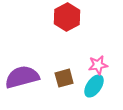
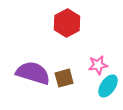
red hexagon: moved 6 px down
purple semicircle: moved 11 px right, 4 px up; rotated 32 degrees clockwise
cyan ellipse: moved 14 px right
